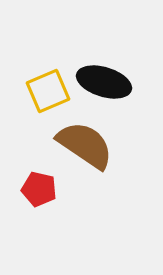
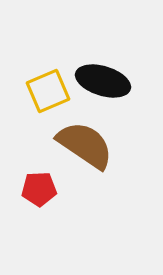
black ellipse: moved 1 px left, 1 px up
red pentagon: rotated 16 degrees counterclockwise
